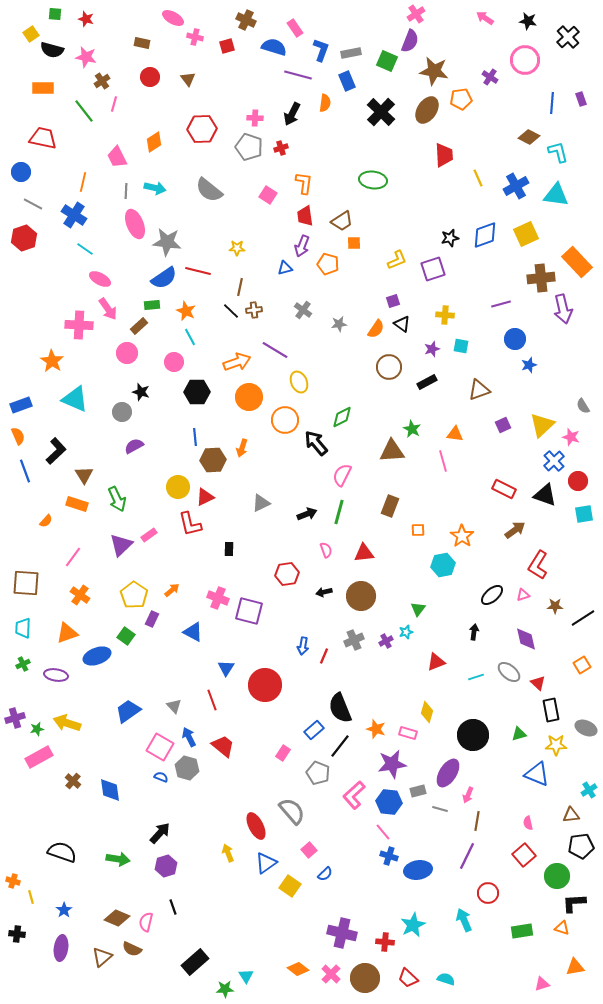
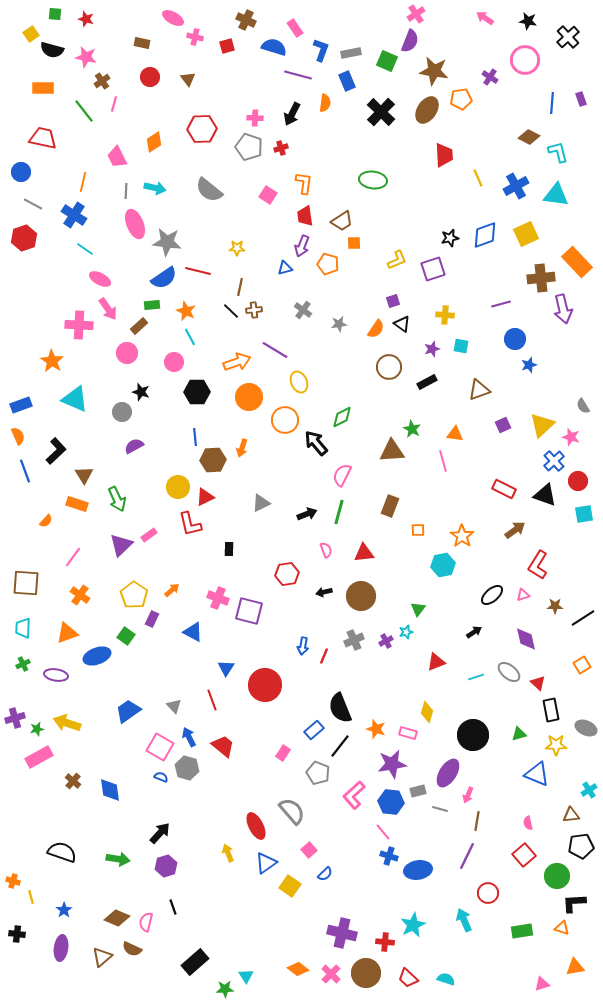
black arrow at (474, 632): rotated 49 degrees clockwise
blue hexagon at (389, 802): moved 2 px right
brown circle at (365, 978): moved 1 px right, 5 px up
